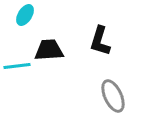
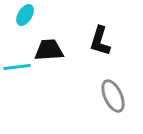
cyan line: moved 1 px down
